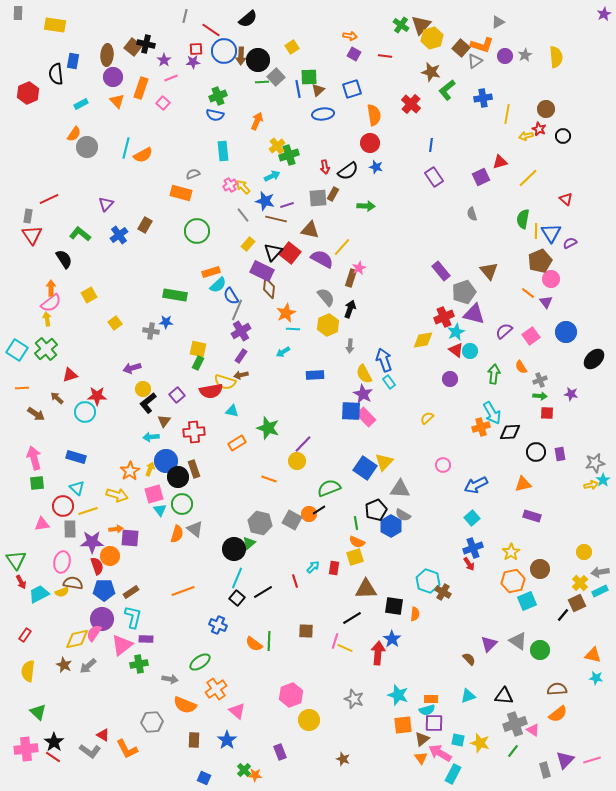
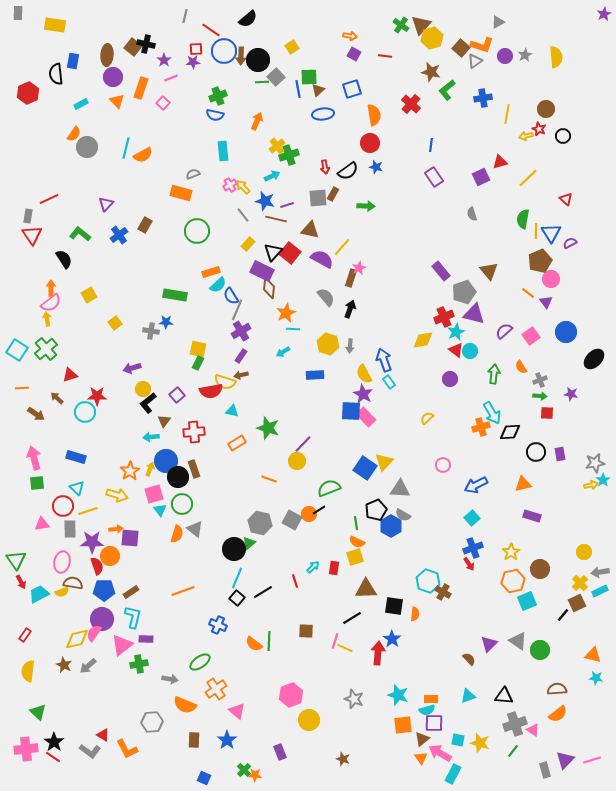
yellow hexagon at (328, 325): moved 19 px down; rotated 20 degrees counterclockwise
